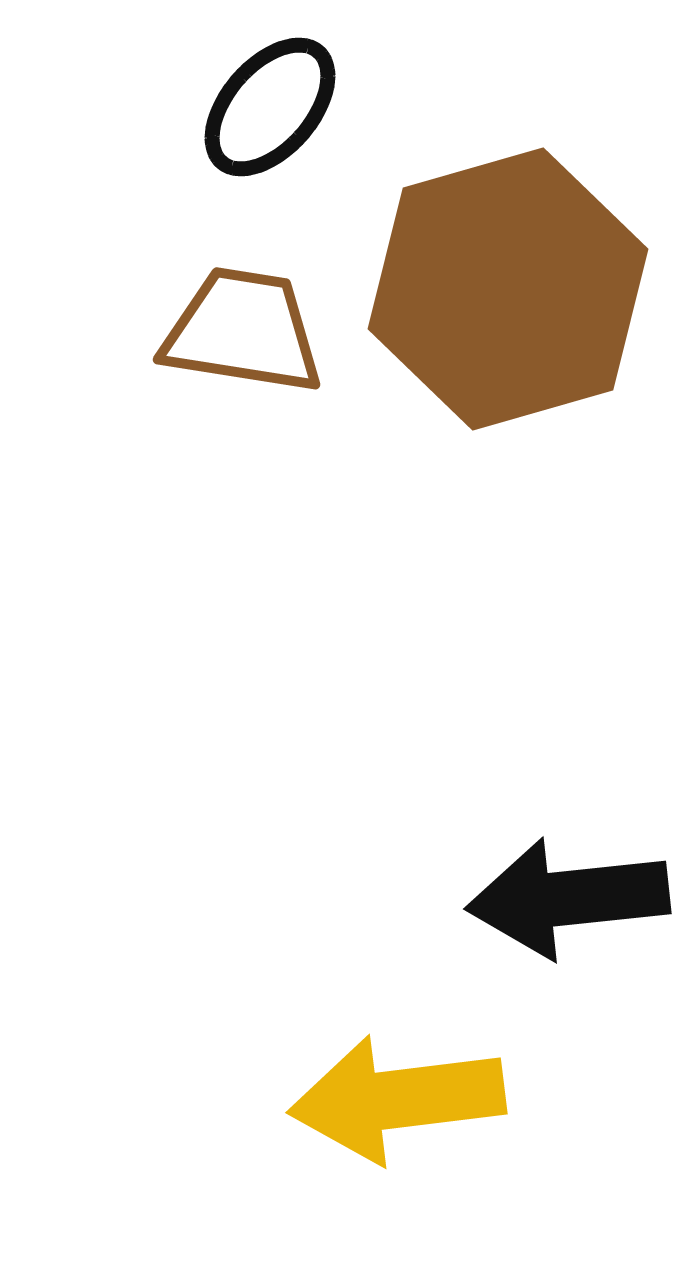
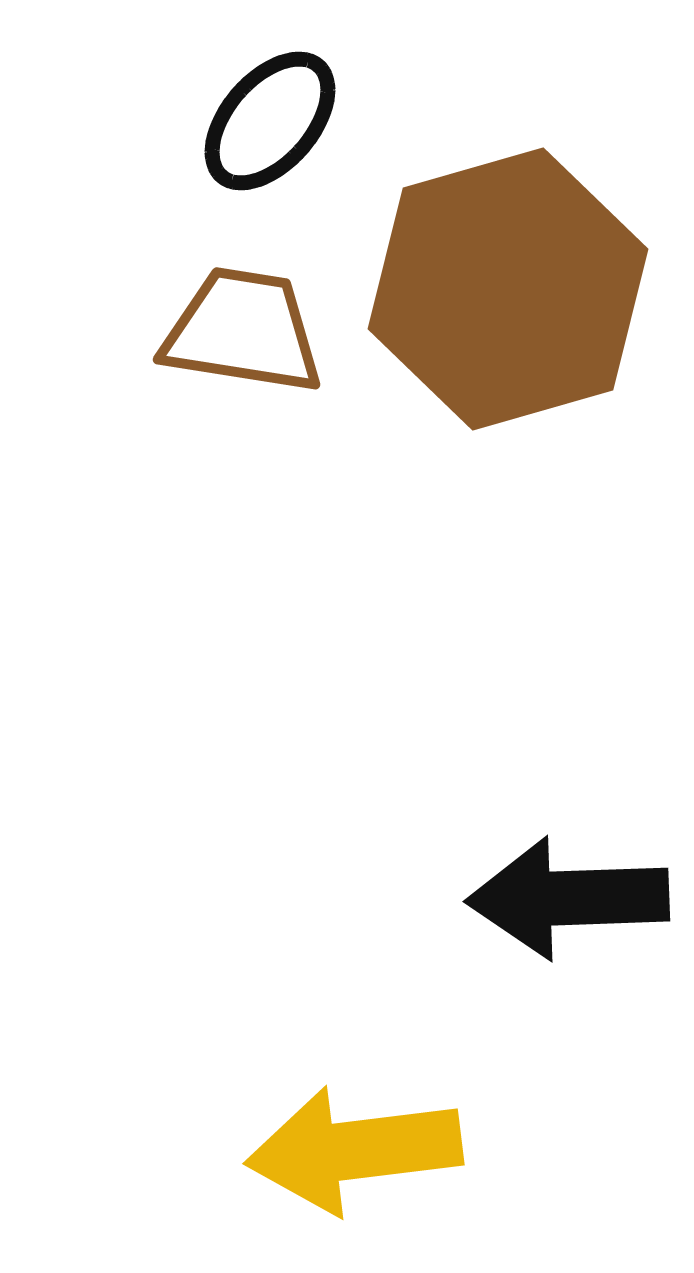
black ellipse: moved 14 px down
black arrow: rotated 4 degrees clockwise
yellow arrow: moved 43 px left, 51 px down
